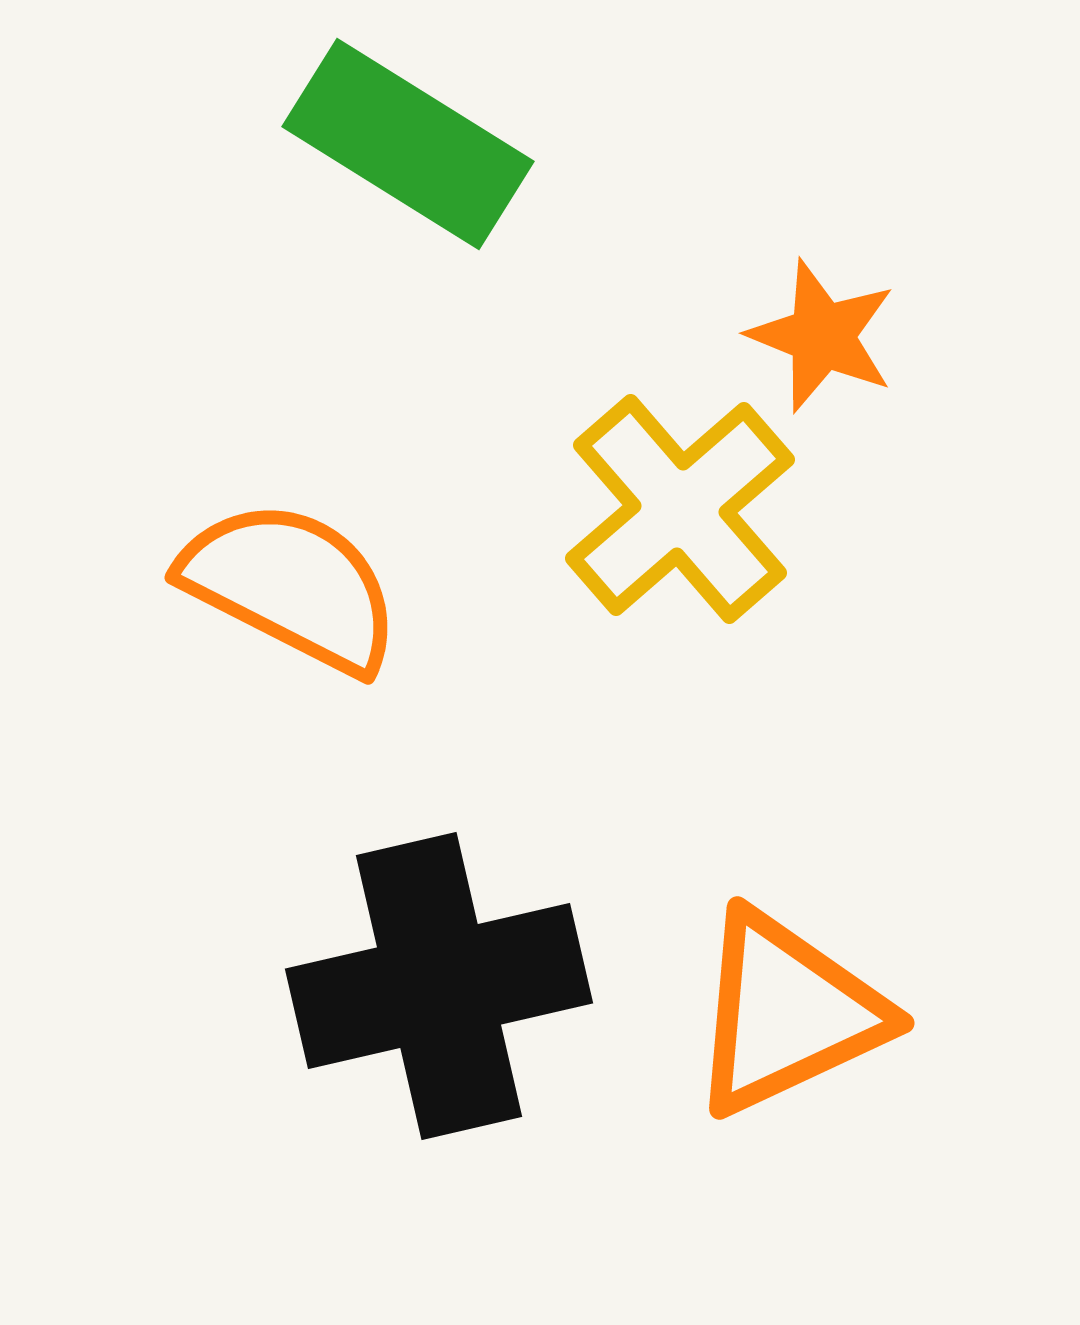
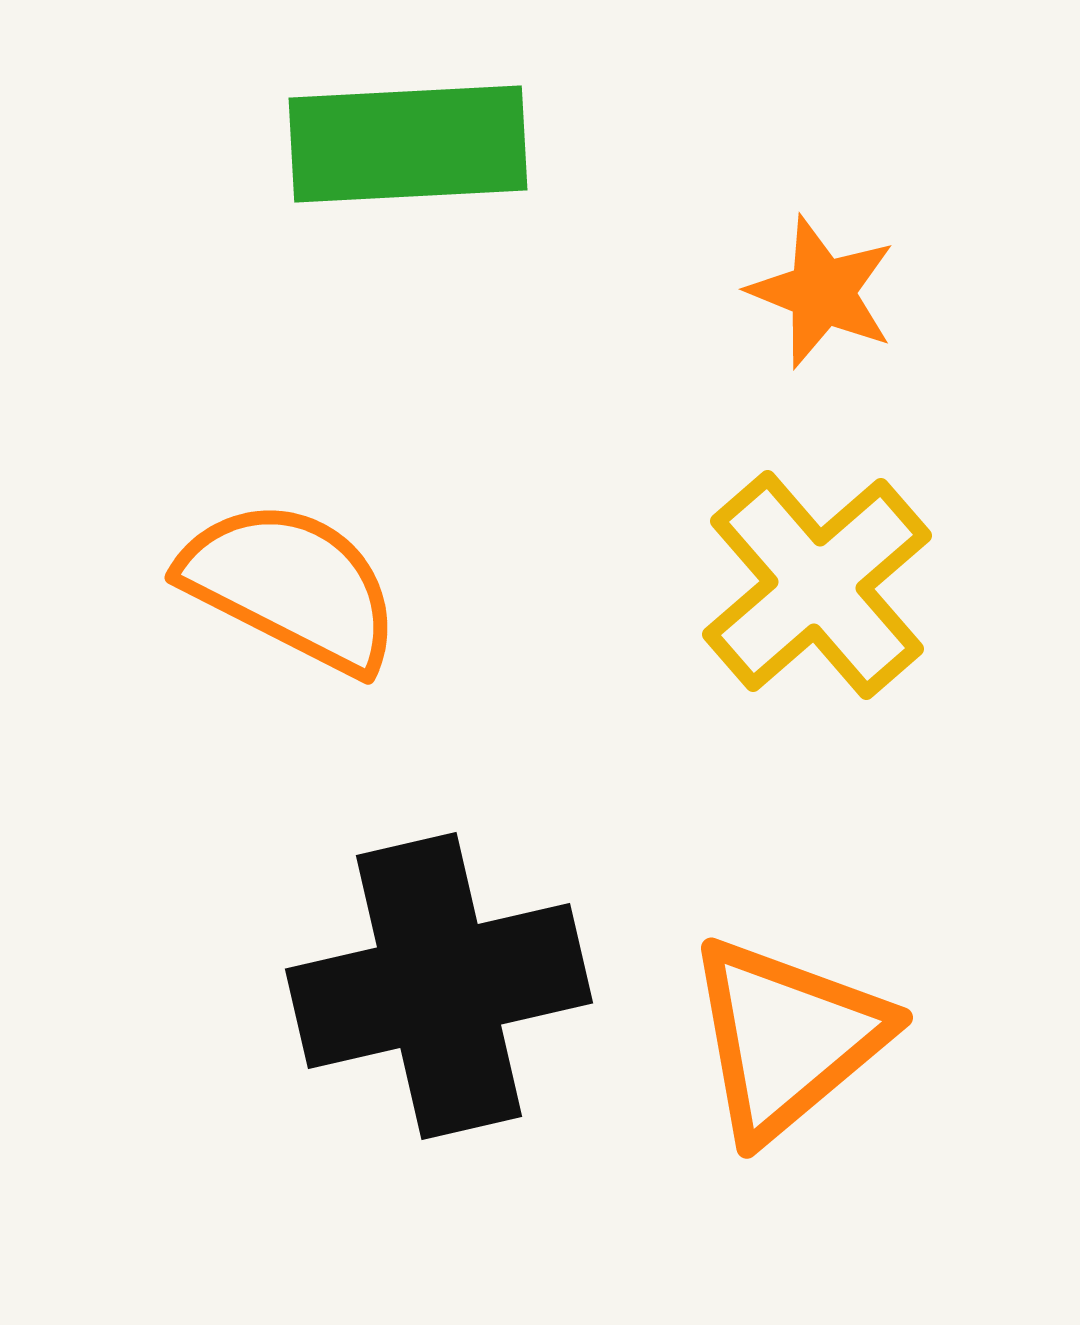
green rectangle: rotated 35 degrees counterclockwise
orange star: moved 44 px up
yellow cross: moved 137 px right, 76 px down
orange triangle: moved 25 px down; rotated 15 degrees counterclockwise
